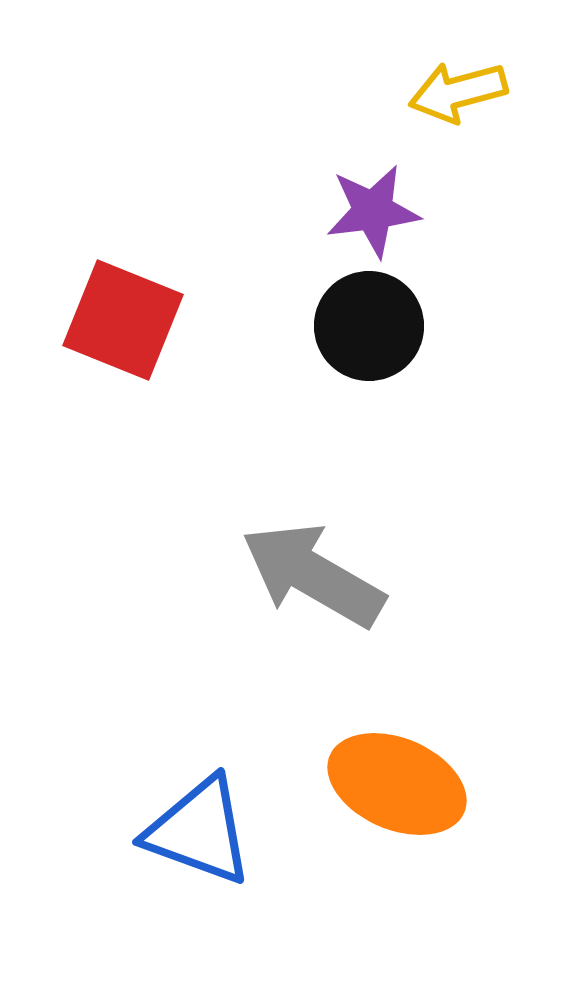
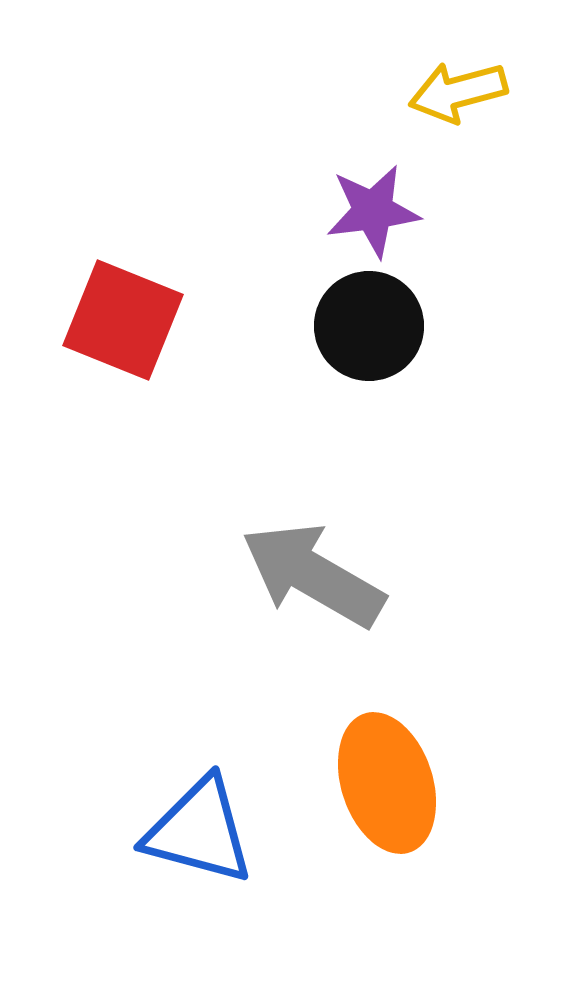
orange ellipse: moved 10 px left, 1 px up; rotated 49 degrees clockwise
blue triangle: rotated 5 degrees counterclockwise
